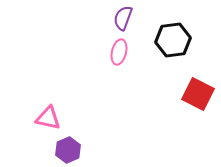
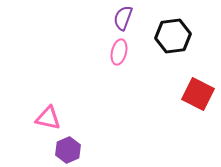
black hexagon: moved 4 px up
